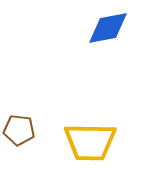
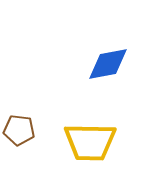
blue diamond: moved 36 px down
